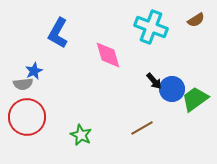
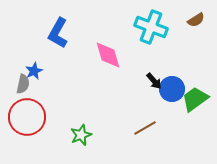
gray semicircle: rotated 72 degrees counterclockwise
brown line: moved 3 px right
green star: rotated 25 degrees clockwise
